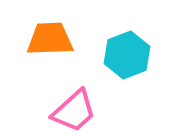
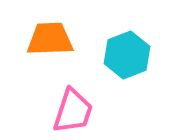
pink trapezoid: moved 1 px left; rotated 30 degrees counterclockwise
